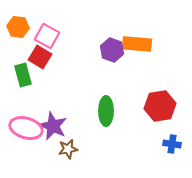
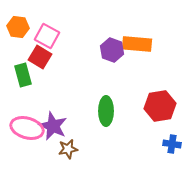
pink ellipse: moved 1 px right
